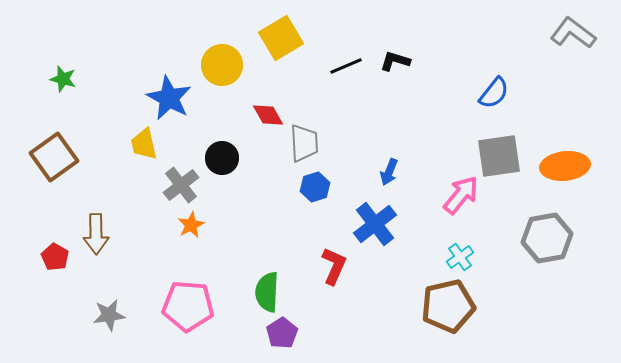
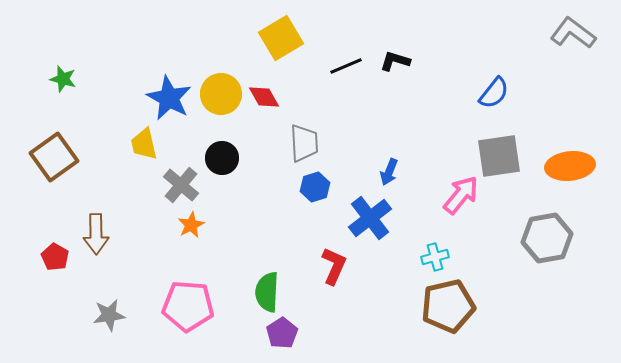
yellow circle: moved 1 px left, 29 px down
red diamond: moved 4 px left, 18 px up
orange ellipse: moved 5 px right
gray cross: rotated 12 degrees counterclockwise
blue cross: moved 5 px left, 6 px up
cyan cross: moved 25 px left; rotated 20 degrees clockwise
